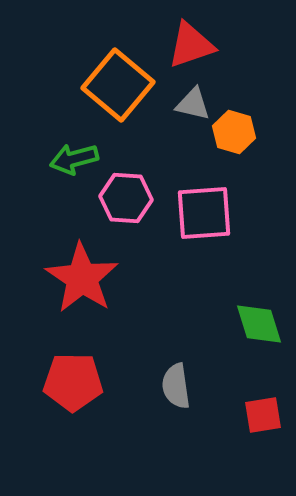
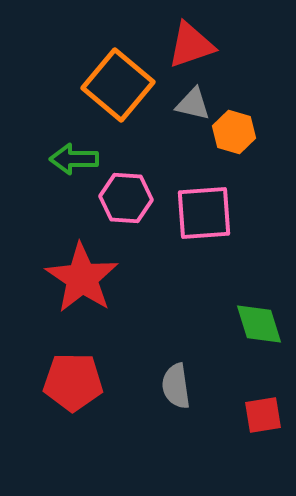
green arrow: rotated 15 degrees clockwise
